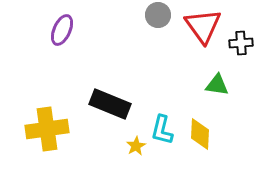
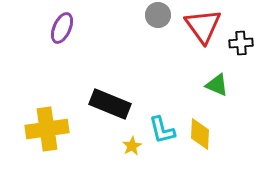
purple ellipse: moved 2 px up
green triangle: rotated 15 degrees clockwise
cyan L-shape: rotated 28 degrees counterclockwise
yellow star: moved 4 px left
